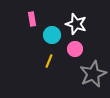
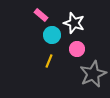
pink rectangle: moved 9 px right, 4 px up; rotated 40 degrees counterclockwise
white star: moved 2 px left, 1 px up
pink circle: moved 2 px right
